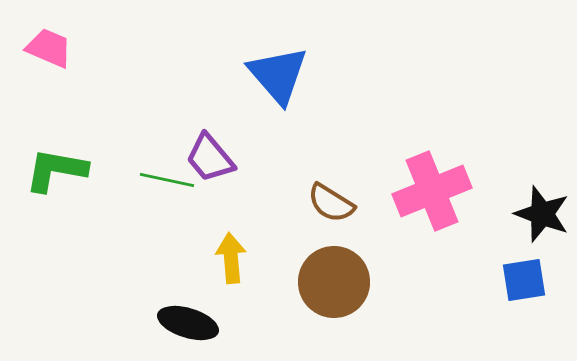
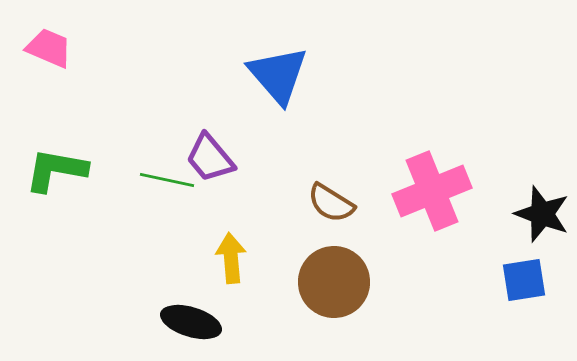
black ellipse: moved 3 px right, 1 px up
